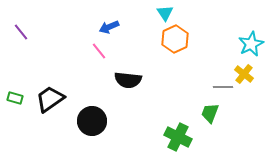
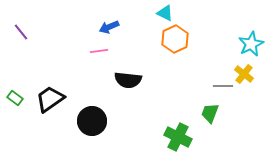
cyan triangle: rotated 30 degrees counterclockwise
pink line: rotated 60 degrees counterclockwise
gray line: moved 1 px up
green rectangle: rotated 21 degrees clockwise
